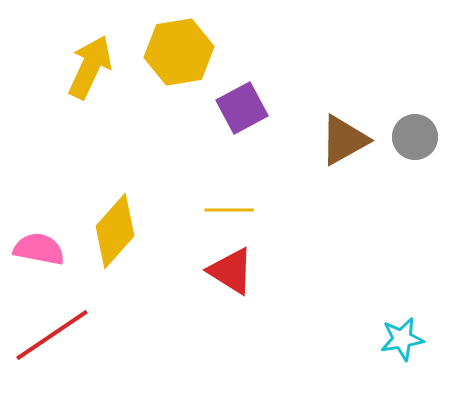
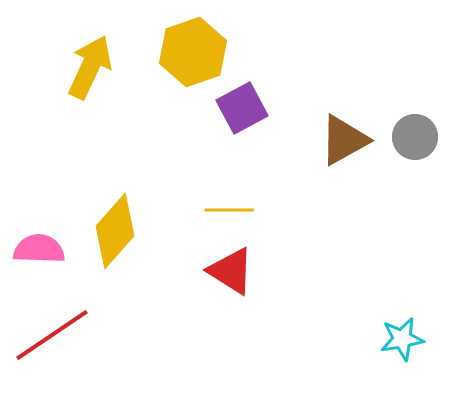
yellow hexagon: moved 14 px right; rotated 10 degrees counterclockwise
pink semicircle: rotated 9 degrees counterclockwise
